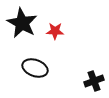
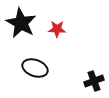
black star: moved 1 px left
red star: moved 2 px right, 2 px up
